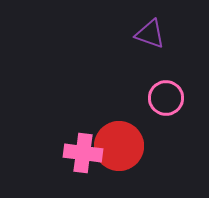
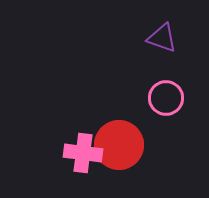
purple triangle: moved 12 px right, 4 px down
red circle: moved 1 px up
